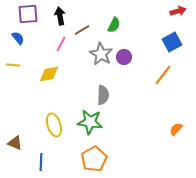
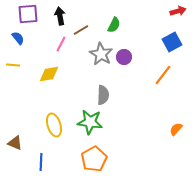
brown line: moved 1 px left
